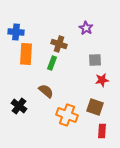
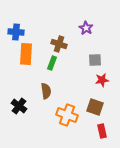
brown semicircle: rotated 42 degrees clockwise
red rectangle: rotated 16 degrees counterclockwise
